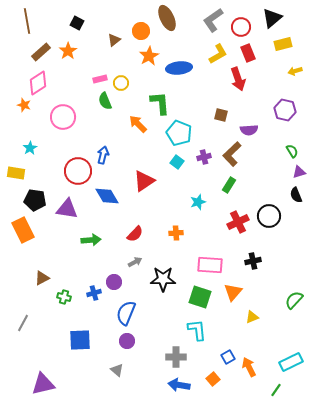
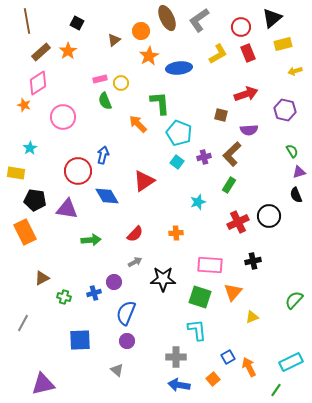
gray L-shape at (213, 20): moved 14 px left
red arrow at (238, 79): moved 8 px right, 15 px down; rotated 90 degrees counterclockwise
orange rectangle at (23, 230): moved 2 px right, 2 px down
